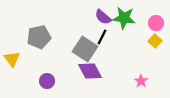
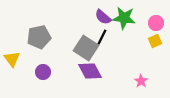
yellow square: rotated 24 degrees clockwise
gray square: moved 1 px right, 1 px up
purple circle: moved 4 px left, 9 px up
